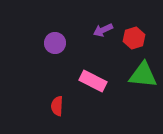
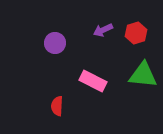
red hexagon: moved 2 px right, 5 px up
